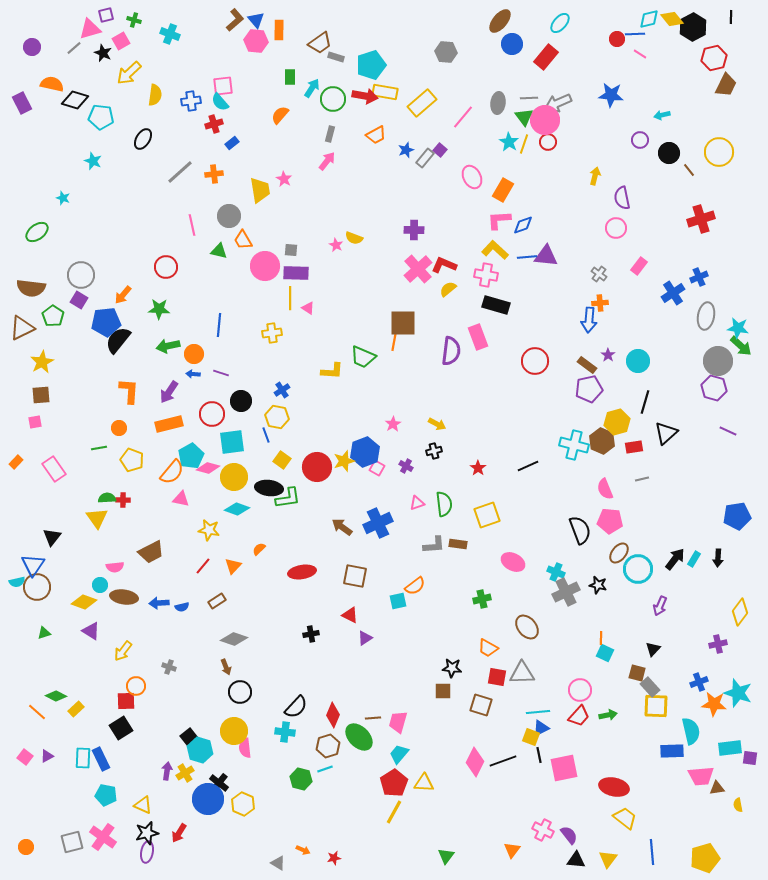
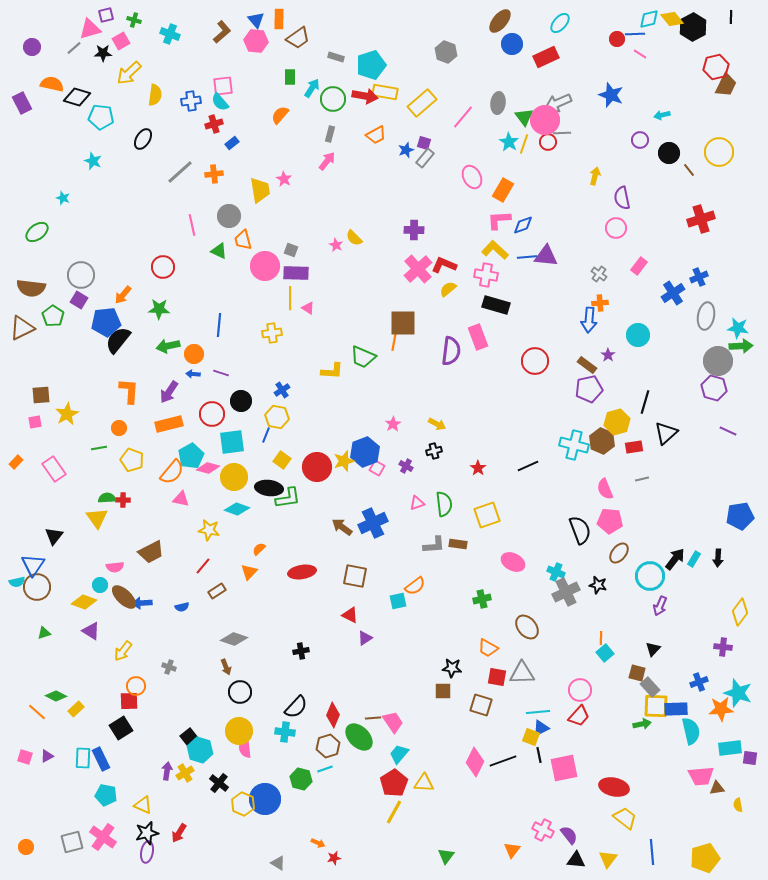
brown L-shape at (235, 20): moved 13 px left, 12 px down
orange rectangle at (279, 30): moved 11 px up
brown trapezoid at (320, 43): moved 22 px left, 5 px up
gray hexagon at (446, 52): rotated 15 degrees clockwise
black star at (103, 53): rotated 24 degrees counterclockwise
red rectangle at (546, 57): rotated 25 degrees clockwise
red hexagon at (714, 58): moved 2 px right, 9 px down
blue star at (611, 95): rotated 15 degrees clockwise
gray line at (529, 98): moved 33 px right, 35 px down
black diamond at (75, 100): moved 2 px right, 3 px up
purple square at (440, 150): moved 16 px left, 7 px up; rotated 24 degrees counterclockwise
yellow semicircle at (354, 238): rotated 24 degrees clockwise
orange trapezoid at (243, 240): rotated 15 degrees clockwise
gray square at (291, 250): rotated 16 degrees clockwise
green triangle at (219, 251): rotated 12 degrees clockwise
red circle at (166, 267): moved 3 px left
green arrow at (741, 346): rotated 45 degrees counterclockwise
cyan circle at (638, 361): moved 26 px up
yellow star at (42, 362): moved 25 px right, 52 px down
blue line at (266, 435): rotated 42 degrees clockwise
blue pentagon at (737, 516): moved 3 px right
blue cross at (378, 523): moved 5 px left
black triangle at (52, 537): moved 2 px right, 1 px up
orange triangle at (233, 566): moved 16 px right, 6 px down
cyan circle at (638, 569): moved 12 px right, 7 px down
brown ellipse at (124, 597): rotated 36 degrees clockwise
brown rectangle at (217, 601): moved 10 px up
blue arrow at (159, 603): moved 17 px left
black cross at (311, 634): moved 10 px left, 17 px down
purple cross at (718, 644): moved 5 px right, 3 px down; rotated 18 degrees clockwise
cyan square at (605, 653): rotated 24 degrees clockwise
red square at (126, 701): moved 3 px right
orange star at (714, 704): moved 7 px right, 5 px down; rotated 10 degrees counterclockwise
green arrow at (608, 715): moved 34 px right, 9 px down
pink trapezoid at (398, 722): moved 5 px left; rotated 130 degrees clockwise
yellow circle at (234, 731): moved 5 px right
blue rectangle at (672, 751): moved 4 px right, 42 px up
pink square at (25, 757): rotated 21 degrees counterclockwise
blue circle at (208, 799): moved 57 px right
orange arrow at (303, 850): moved 15 px right, 7 px up
